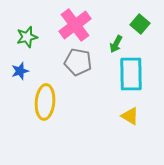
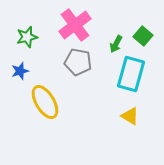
green square: moved 3 px right, 12 px down
cyan rectangle: rotated 16 degrees clockwise
yellow ellipse: rotated 36 degrees counterclockwise
